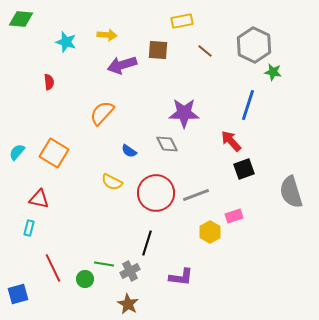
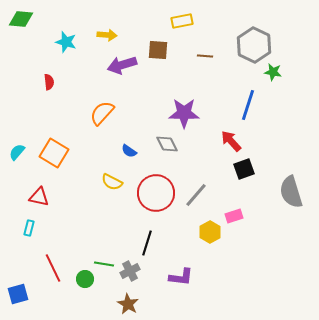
brown line: moved 5 px down; rotated 35 degrees counterclockwise
gray line: rotated 28 degrees counterclockwise
red triangle: moved 2 px up
